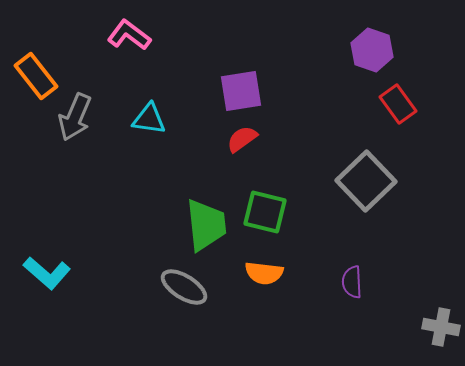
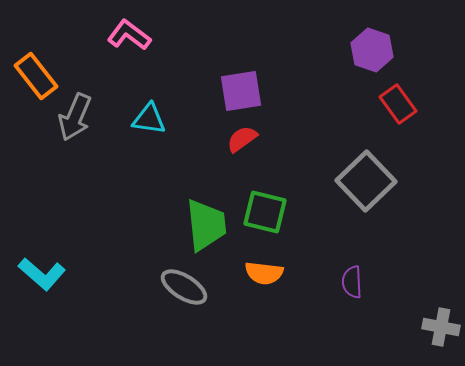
cyan L-shape: moved 5 px left, 1 px down
